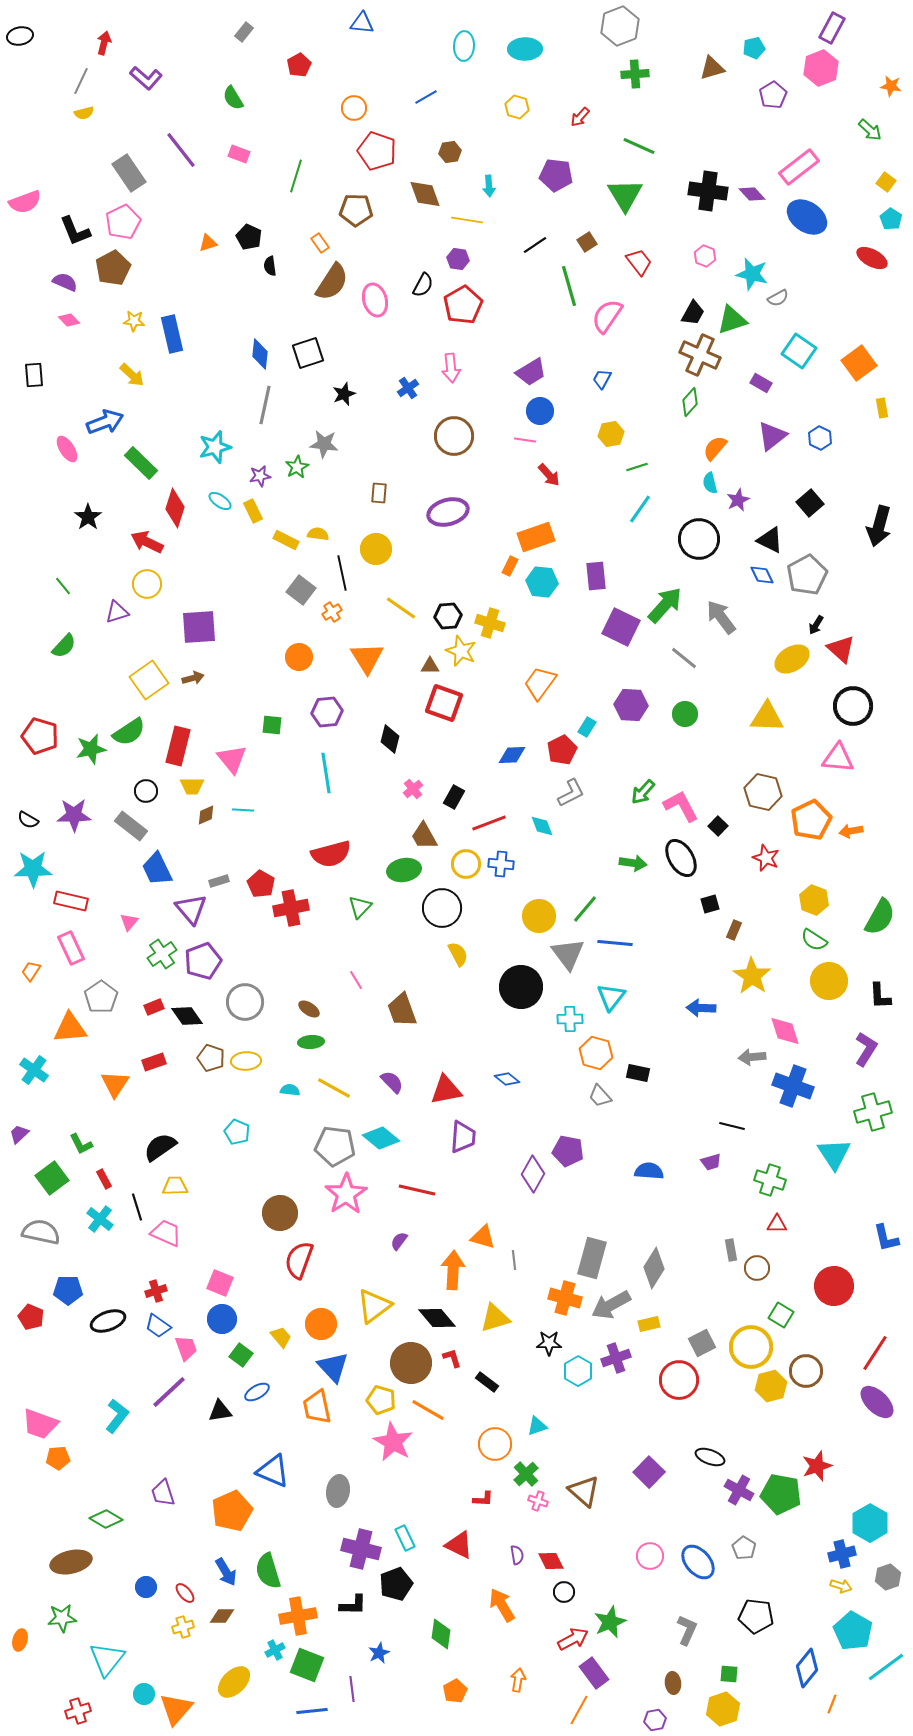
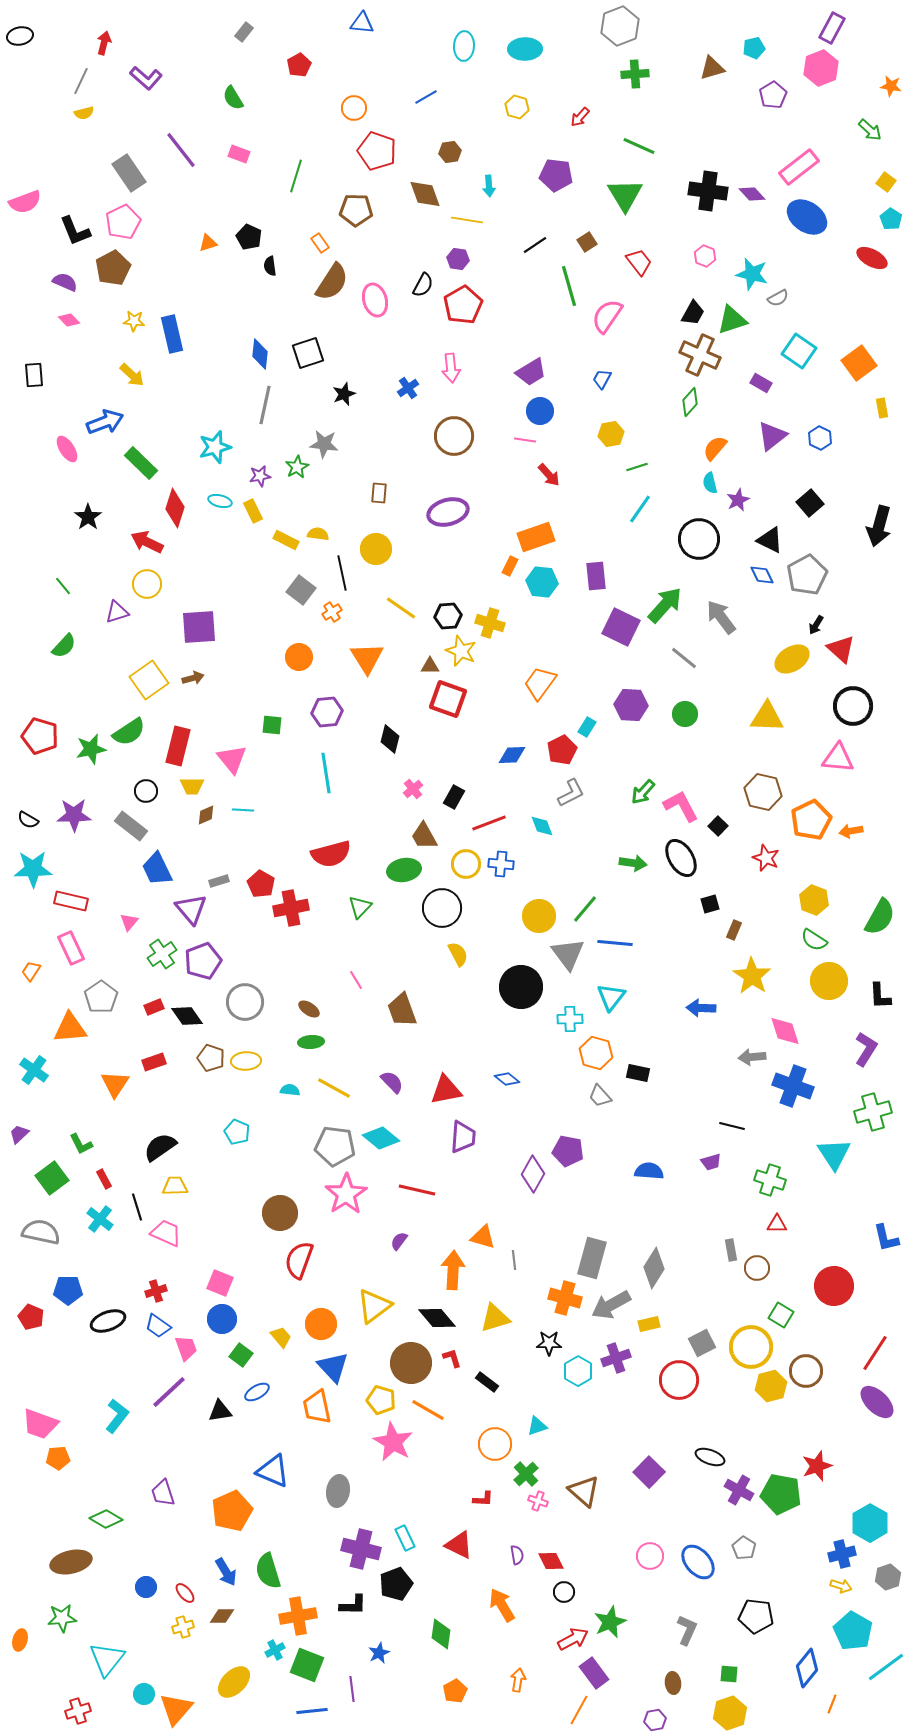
cyan ellipse at (220, 501): rotated 20 degrees counterclockwise
red square at (444, 703): moved 4 px right, 4 px up
yellow hexagon at (723, 1709): moved 7 px right, 4 px down
